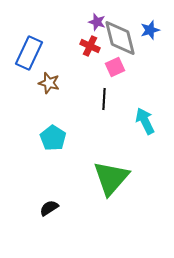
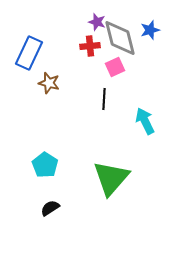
red cross: rotated 30 degrees counterclockwise
cyan pentagon: moved 8 px left, 27 px down
black semicircle: moved 1 px right
